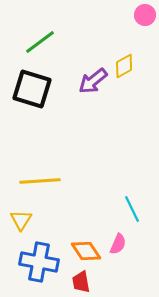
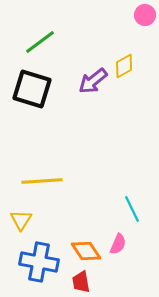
yellow line: moved 2 px right
